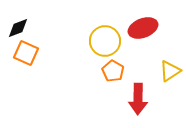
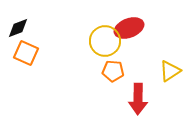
red ellipse: moved 14 px left
orange pentagon: rotated 25 degrees counterclockwise
